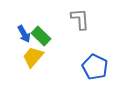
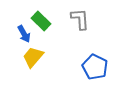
green rectangle: moved 15 px up
